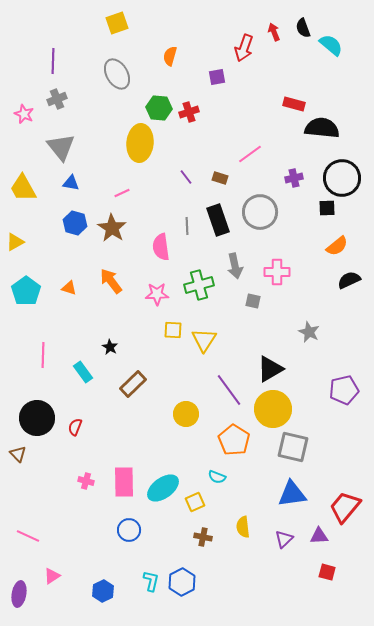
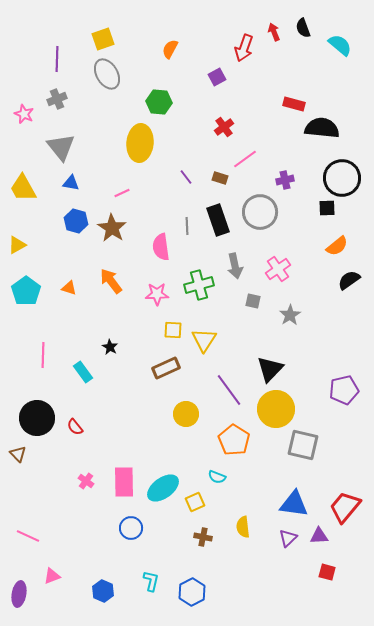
yellow square at (117, 23): moved 14 px left, 16 px down
cyan semicircle at (331, 45): moved 9 px right
orange semicircle at (170, 56): moved 7 px up; rotated 12 degrees clockwise
purple line at (53, 61): moved 4 px right, 2 px up
gray ellipse at (117, 74): moved 10 px left
purple square at (217, 77): rotated 18 degrees counterclockwise
green hexagon at (159, 108): moved 6 px up
red cross at (189, 112): moved 35 px right, 15 px down; rotated 18 degrees counterclockwise
pink line at (250, 154): moved 5 px left, 5 px down
purple cross at (294, 178): moved 9 px left, 2 px down
blue hexagon at (75, 223): moved 1 px right, 2 px up
yellow triangle at (15, 242): moved 2 px right, 3 px down
pink cross at (277, 272): moved 1 px right, 3 px up; rotated 35 degrees counterclockwise
black semicircle at (349, 280): rotated 10 degrees counterclockwise
gray star at (309, 332): moved 19 px left, 17 px up; rotated 15 degrees clockwise
black triangle at (270, 369): rotated 16 degrees counterclockwise
brown rectangle at (133, 384): moved 33 px right, 16 px up; rotated 20 degrees clockwise
yellow circle at (273, 409): moved 3 px right
red semicircle at (75, 427): rotated 60 degrees counterclockwise
gray square at (293, 447): moved 10 px right, 2 px up
pink cross at (86, 481): rotated 21 degrees clockwise
blue triangle at (292, 494): moved 2 px right, 10 px down; rotated 16 degrees clockwise
blue circle at (129, 530): moved 2 px right, 2 px up
purple triangle at (284, 539): moved 4 px right, 1 px up
pink triangle at (52, 576): rotated 12 degrees clockwise
blue hexagon at (182, 582): moved 10 px right, 10 px down
blue hexagon at (103, 591): rotated 10 degrees counterclockwise
